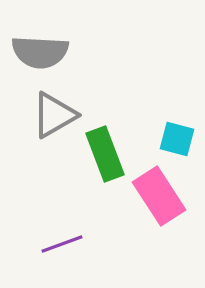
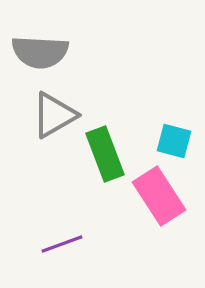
cyan square: moved 3 px left, 2 px down
